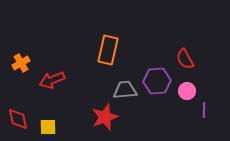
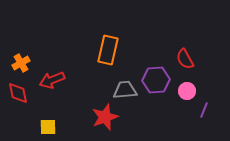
purple hexagon: moved 1 px left, 1 px up
purple line: rotated 21 degrees clockwise
red diamond: moved 26 px up
